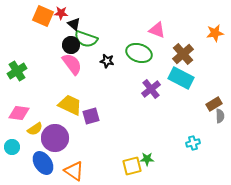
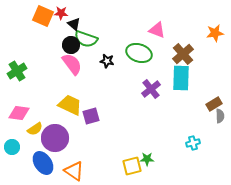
cyan rectangle: rotated 65 degrees clockwise
